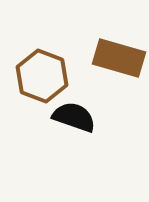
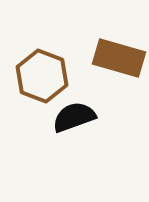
black semicircle: rotated 39 degrees counterclockwise
